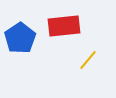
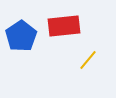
blue pentagon: moved 1 px right, 2 px up
